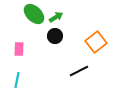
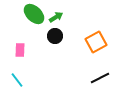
orange square: rotated 10 degrees clockwise
pink rectangle: moved 1 px right, 1 px down
black line: moved 21 px right, 7 px down
cyan line: rotated 49 degrees counterclockwise
